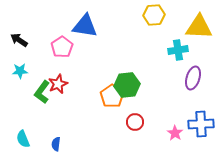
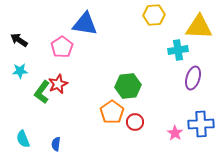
blue triangle: moved 2 px up
green hexagon: moved 1 px right, 1 px down
orange pentagon: moved 16 px down
